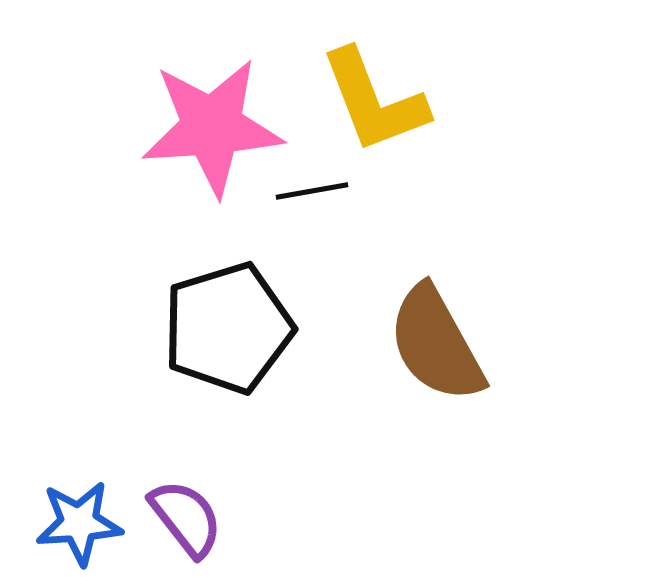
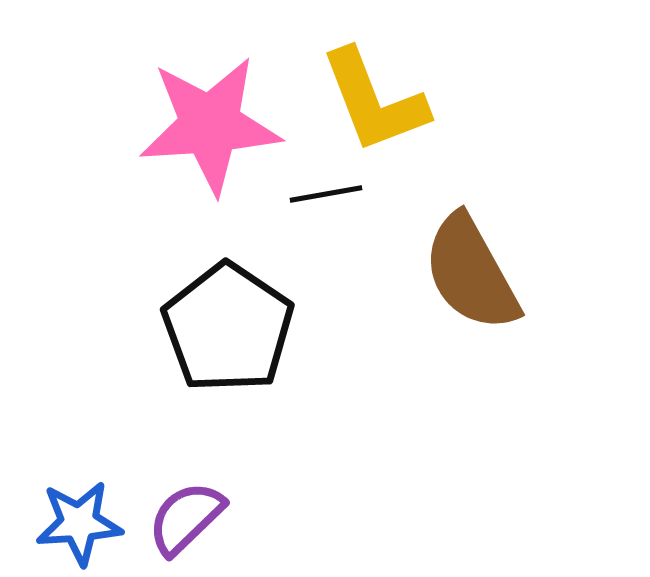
pink star: moved 2 px left, 2 px up
black line: moved 14 px right, 3 px down
black pentagon: rotated 21 degrees counterclockwise
brown semicircle: moved 35 px right, 71 px up
purple semicircle: rotated 96 degrees counterclockwise
